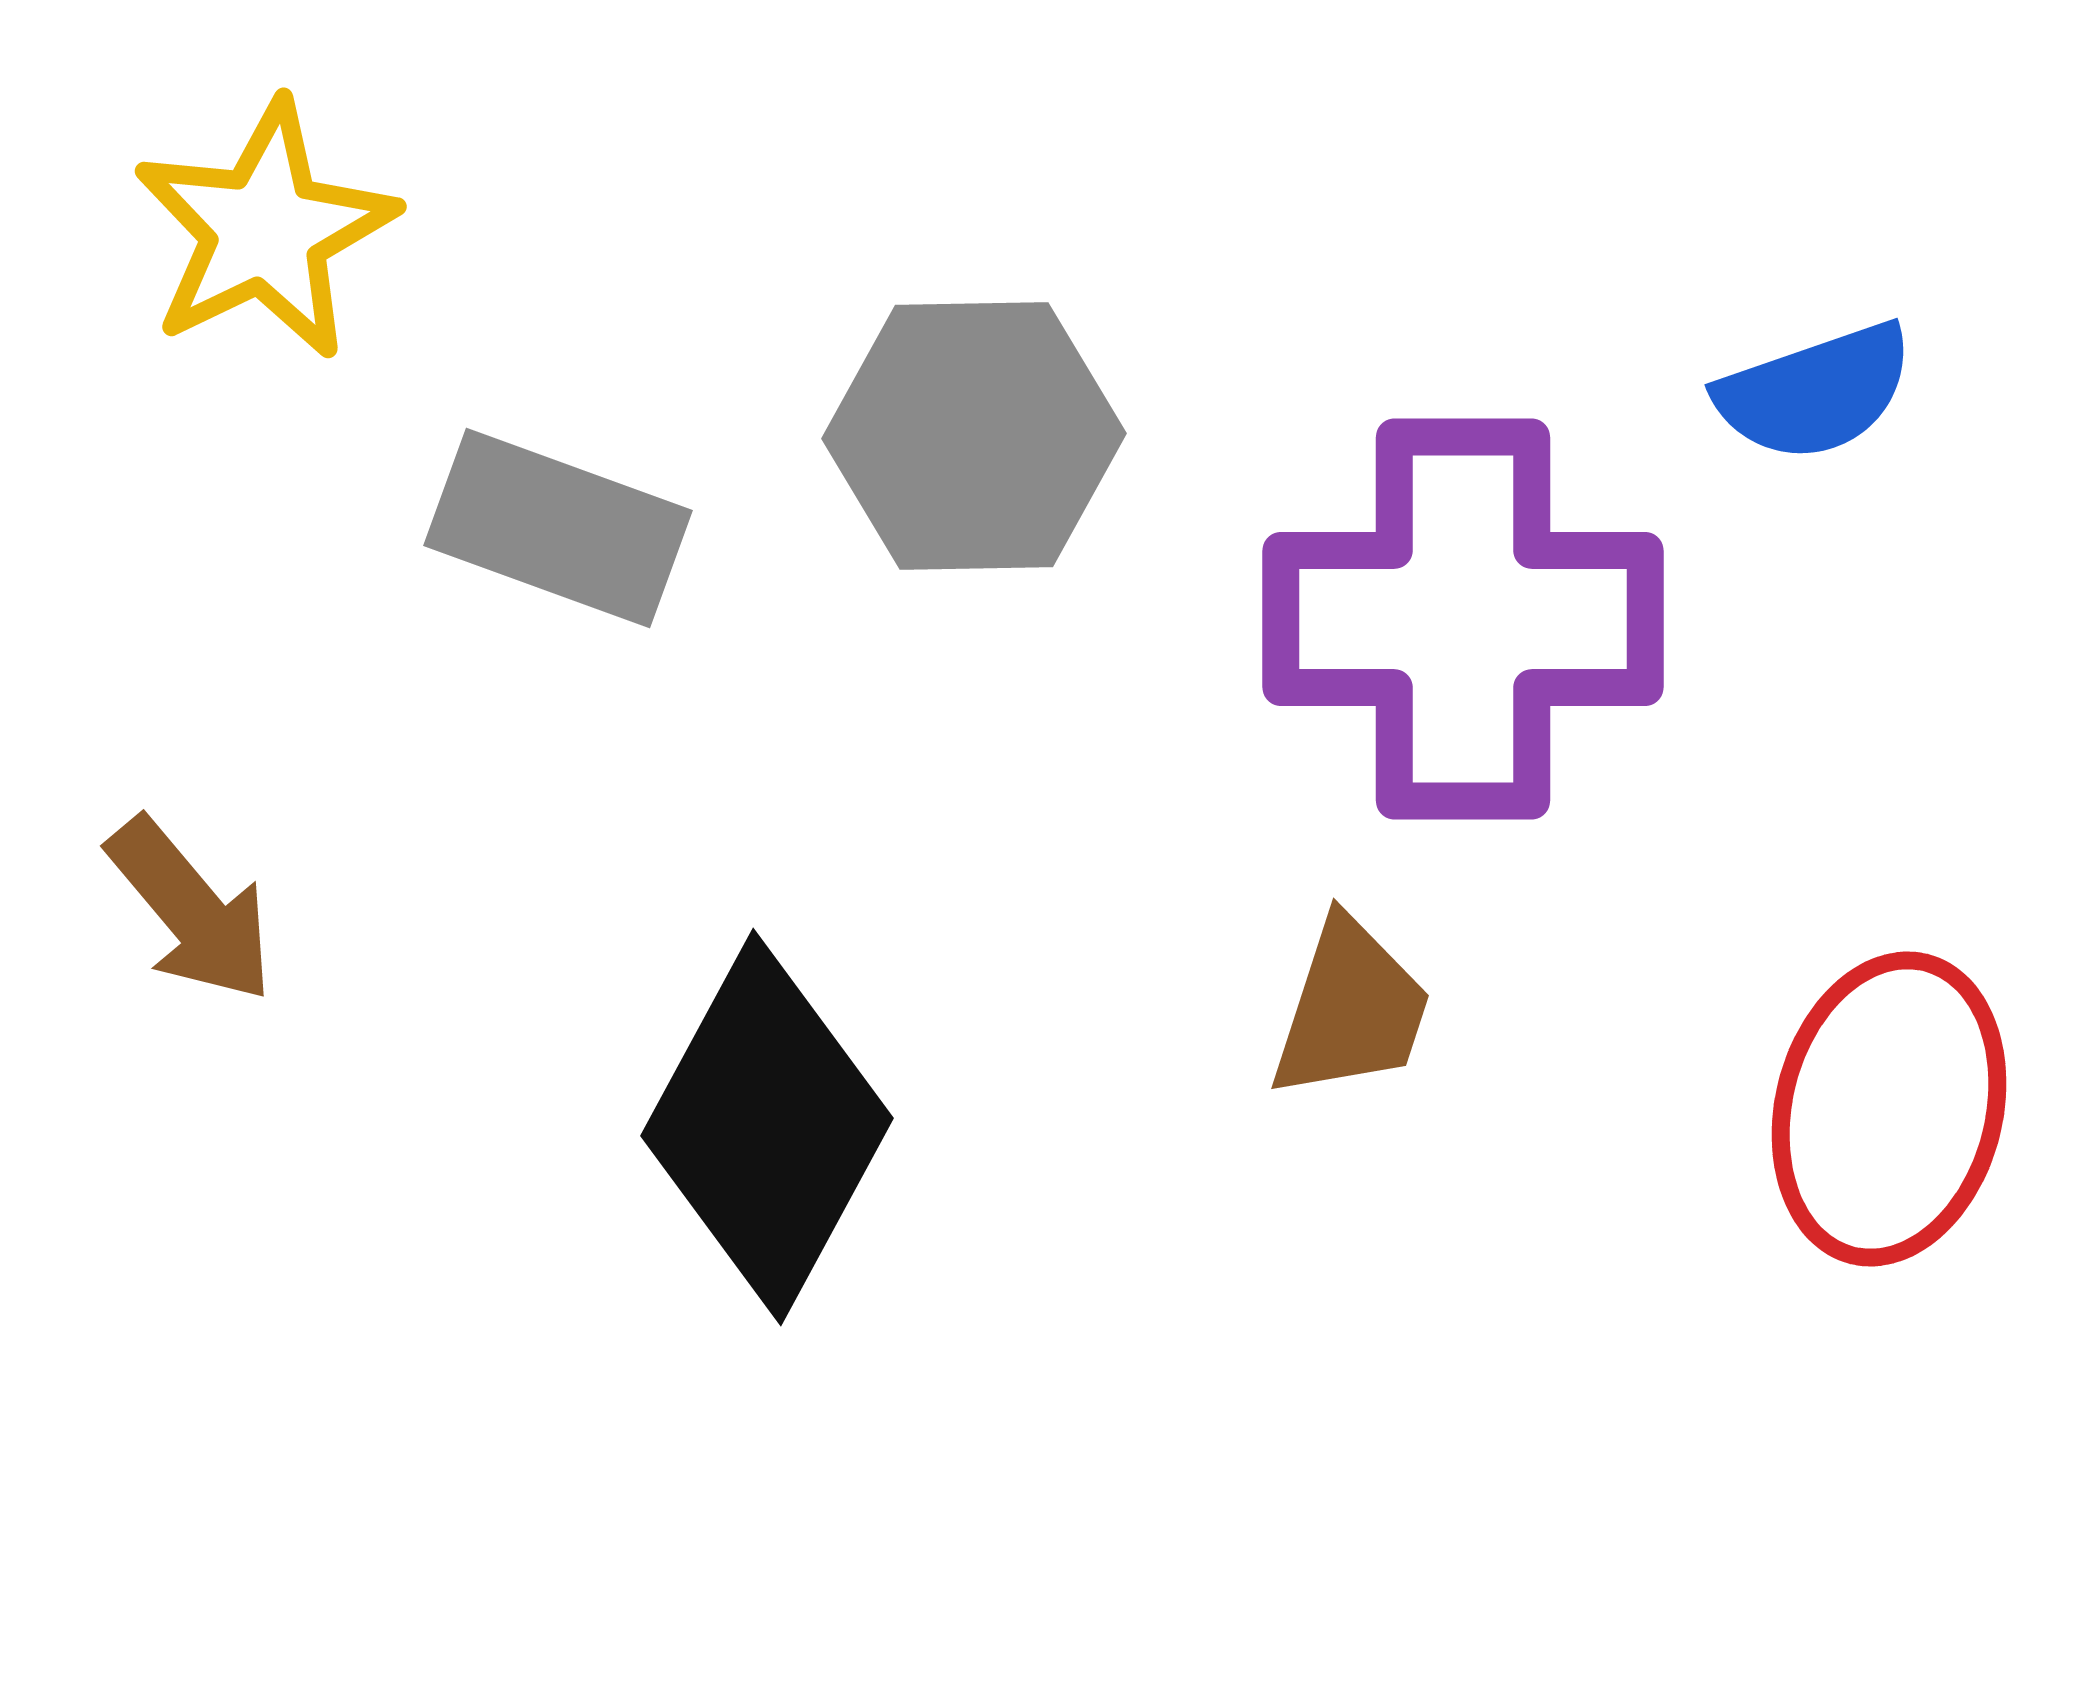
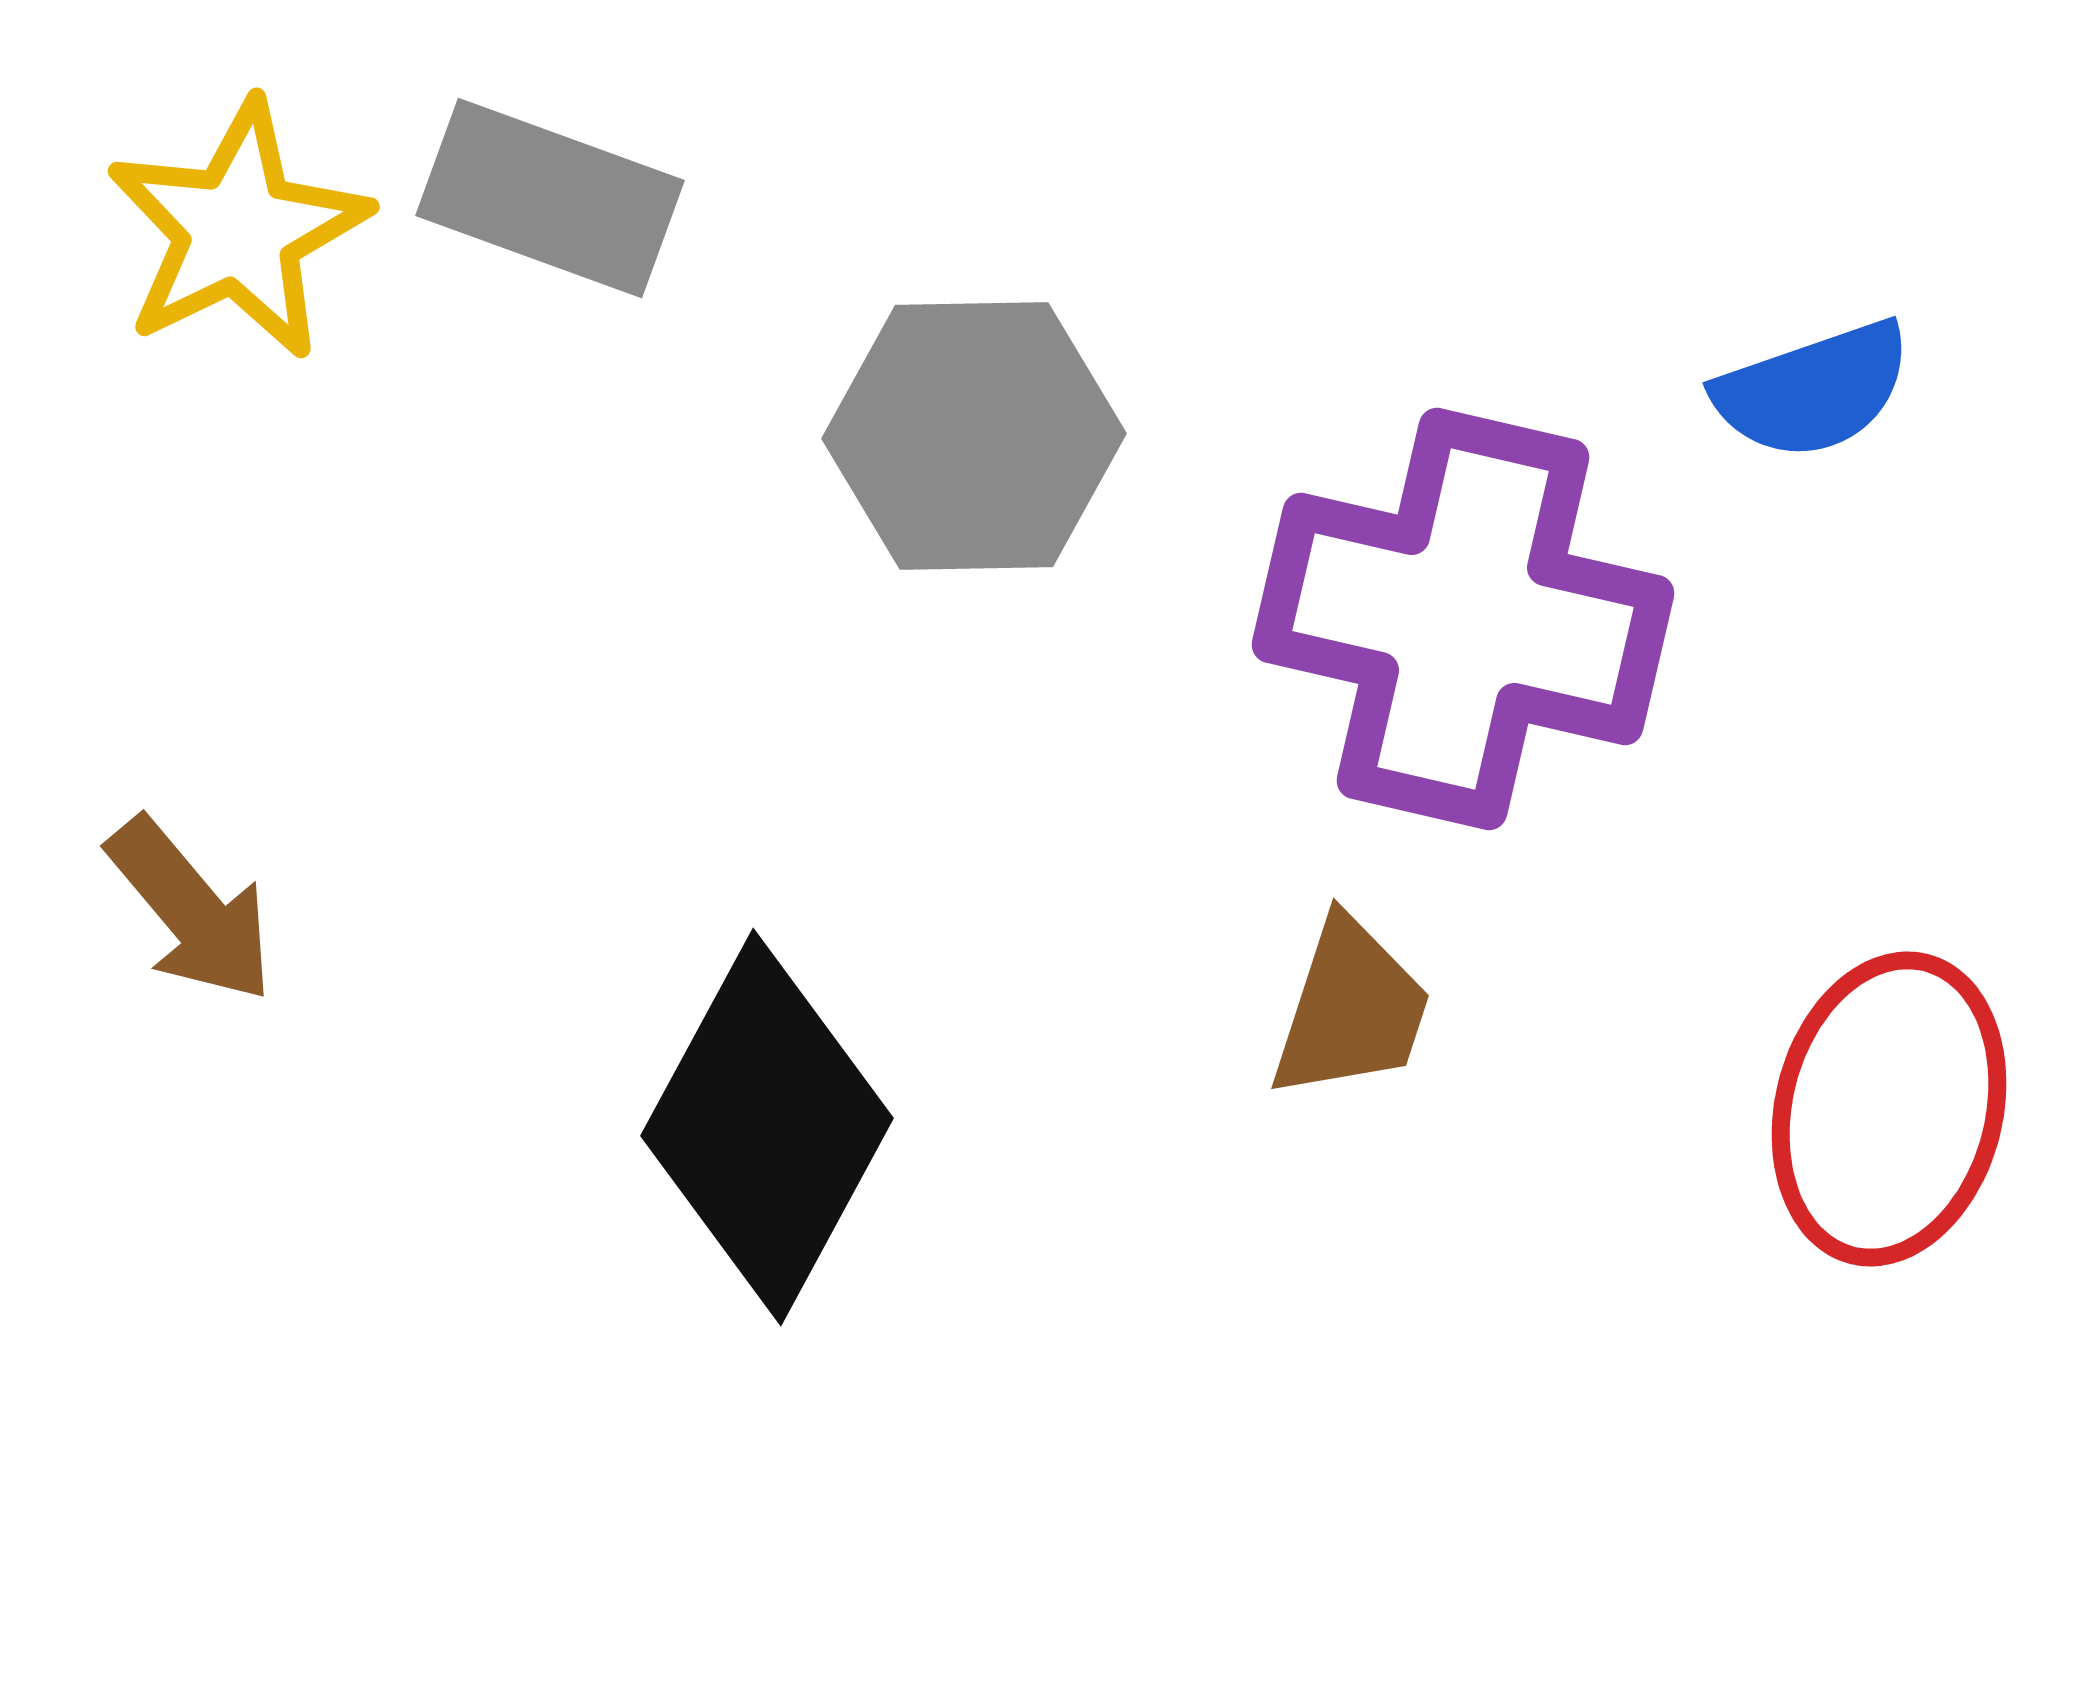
yellow star: moved 27 px left
blue semicircle: moved 2 px left, 2 px up
gray rectangle: moved 8 px left, 330 px up
purple cross: rotated 13 degrees clockwise
